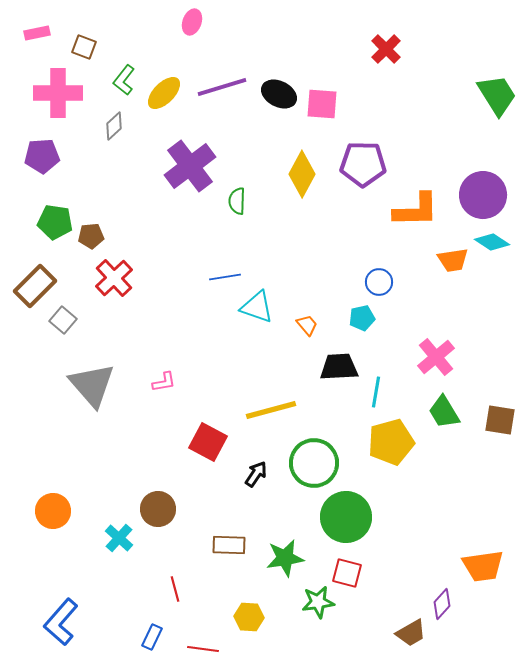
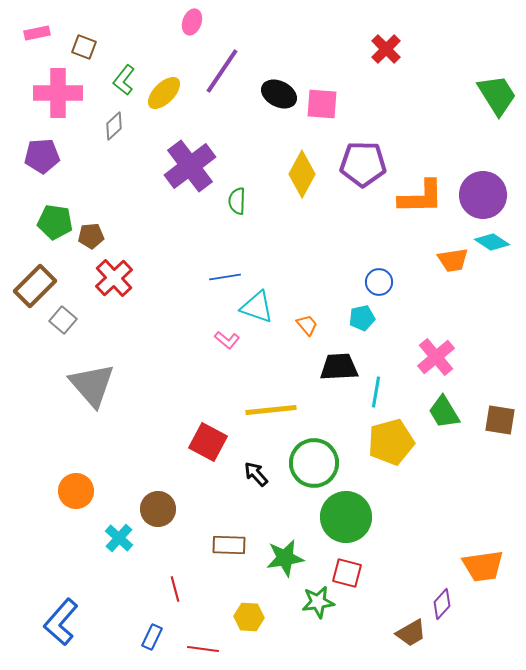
purple line at (222, 87): moved 16 px up; rotated 39 degrees counterclockwise
orange L-shape at (416, 210): moved 5 px right, 13 px up
pink L-shape at (164, 382): moved 63 px right, 42 px up; rotated 50 degrees clockwise
yellow line at (271, 410): rotated 9 degrees clockwise
black arrow at (256, 474): rotated 76 degrees counterclockwise
orange circle at (53, 511): moved 23 px right, 20 px up
